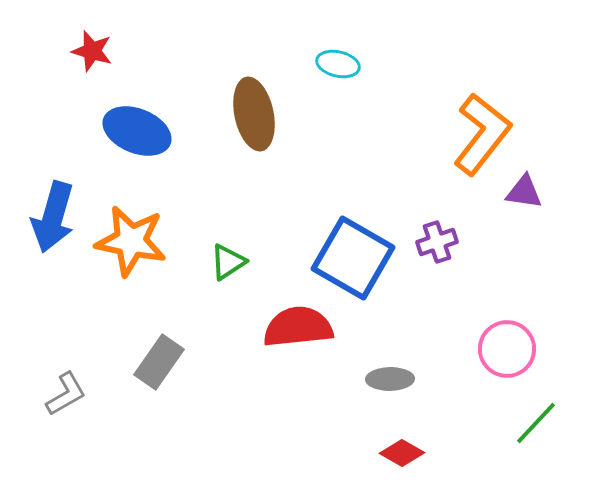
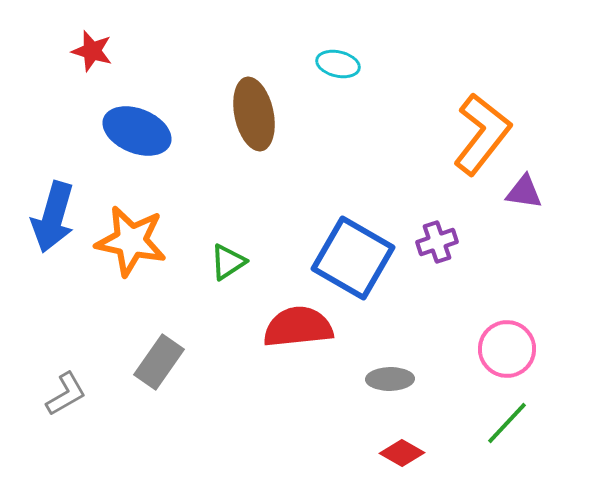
green line: moved 29 px left
